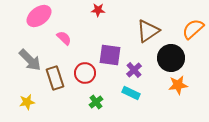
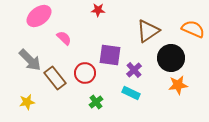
orange semicircle: rotated 65 degrees clockwise
brown rectangle: rotated 20 degrees counterclockwise
